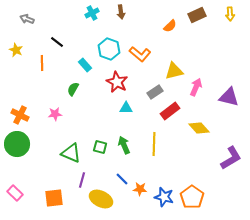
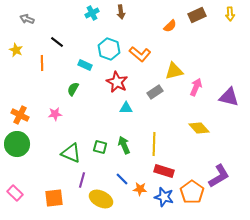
cyan rectangle: rotated 24 degrees counterclockwise
red rectangle: moved 6 px left, 60 px down; rotated 54 degrees clockwise
purple L-shape: moved 12 px left, 18 px down
orange pentagon: moved 5 px up
